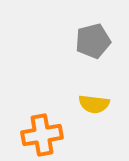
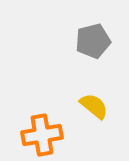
yellow semicircle: moved 2 px down; rotated 148 degrees counterclockwise
